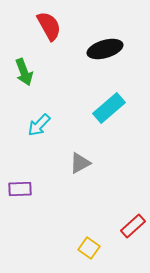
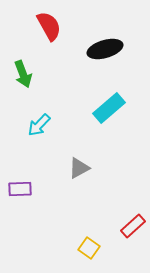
green arrow: moved 1 px left, 2 px down
gray triangle: moved 1 px left, 5 px down
